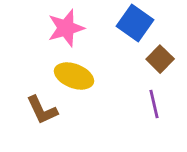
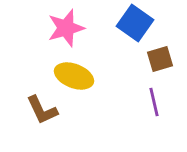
brown square: rotated 28 degrees clockwise
purple line: moved 2 px up
